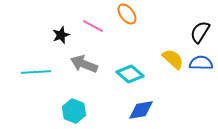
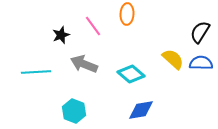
orange ellipse: rotated 40 degrees clockwise
pink line: rotated 25 degrees clockwise
cyan diamond: moved 1 px right
